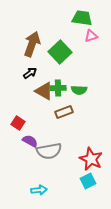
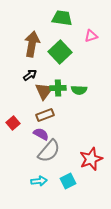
green trapezoid: moved 20 px left
brown arrow: rotated 10 degrees counterclockwise
black arrow: moved 2 px down
brown triangle: rotated 36 degrees clockwise
brown rectangle: moved 19 px left, 3 px down
red square: moved 5 px left; rotated 16 degrees clockwise
purple semicircle: moved 11 px right, 7 px up
gray semicircle: rotated 40 degrees counterclockwise
red star: rotated 25 degrees clockwise
cyan square: moved 20 px left
cyan arrow: moved 9 px up
